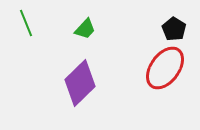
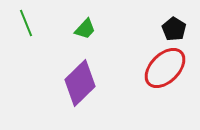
red ellipse: rotated 9 degrees clockwise
